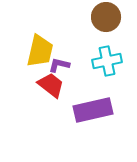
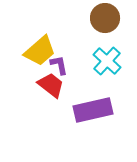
brown circle: moved 1 px left, 1 px down
yellow trapezoid: rotated 36 degrees clockwise
cyan cross: rotated 36 degrees counterclockwise
purple L-shape: rotated 65 degrees clockwise
